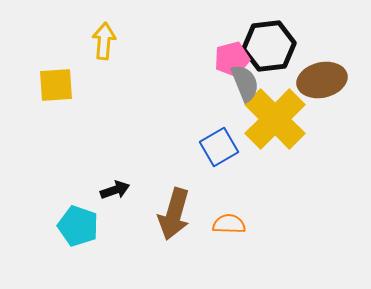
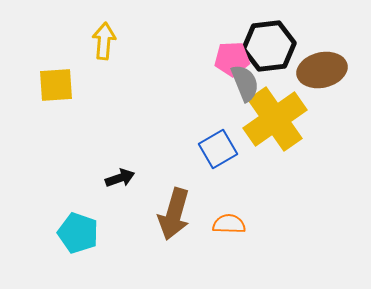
pink pentagon: rotated 12 degrees clockwise
brown ellipse: moved 10 px up
yellow cross: rotated 10 degrees clockwise
blue square: moved 1 px left, 2 px down
black arrow: moved 5 px right, 12 px up
cyan pentagon: moved 7 px down
